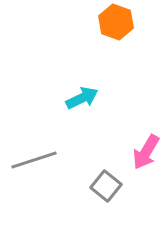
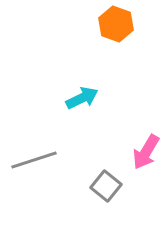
orange hexagon: moved 2 px down
